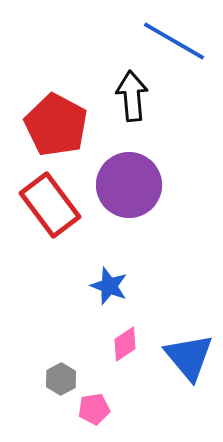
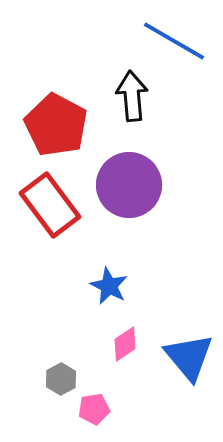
blue star: rotated 6 degrees clockwise
